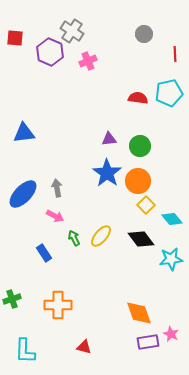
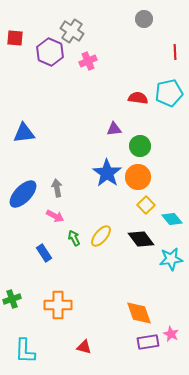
gray circle: moved 15 px up
red line: moved 2 px up
purple triangle: moved 5 px right, 10 px up
orange circle: moved 4 px up
